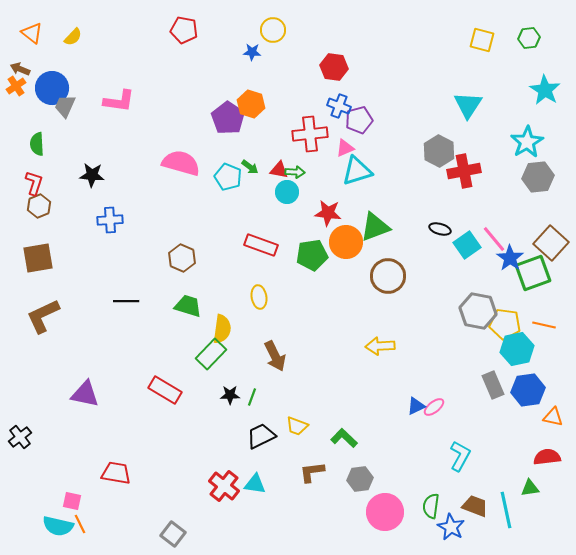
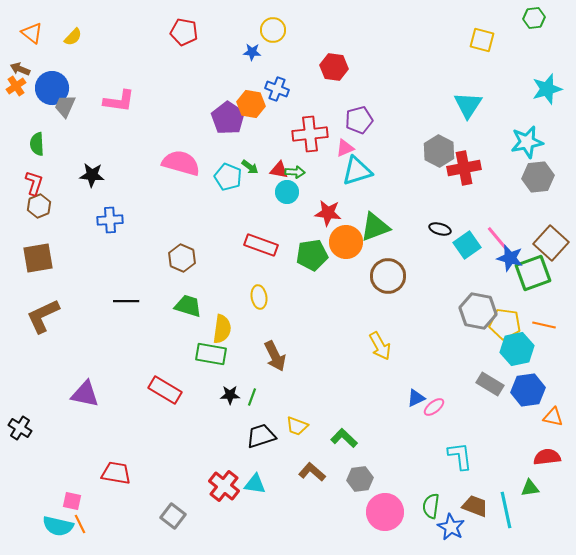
red pentagon at (184, 30): moved 2 px down
green hexagon at (529, 38): moved 5 px right, 20 px up
cyan star at (545, 90): moved 2 px right, 1 px up; rotated 24 degrees clockwise
orange hexagon at (251, 104): rotated 8 degrees counterclockwise
blue cross at (339, 106): moved 62 px left, 17 px up
cyan star at (527, 142): rotated 20 degrees clockwise
red cross at (464, 171): moved 3 px up
pink line at (494, 239): moved 4 px right
blue star at (510, 258): rotated 20 degrees counterclockwise
yellow arrow at (380, 346): rotated 116 degrees counterclockwise
green rectangle at (211, 354): rotated 56 degrees clockwise
gray rectangle at (493, 385): moved 3 px left, 1 px up; rotated 36 degrees counterclockwise
blue triangle at (416, 406): moved 8 px up
black trapezoid at (261, 436): rotated 8 degrees clockwise
black cross at (20, 437): moved 9 px up; rotated 20 degrees counterclockwise
cyan L-shape at (460, 456): rotated 36 degrees counterclockwise
brown L-shape at (312, 472): rotated 48 degrees clockwise
gray square at (173, 534): moved 18 px up
